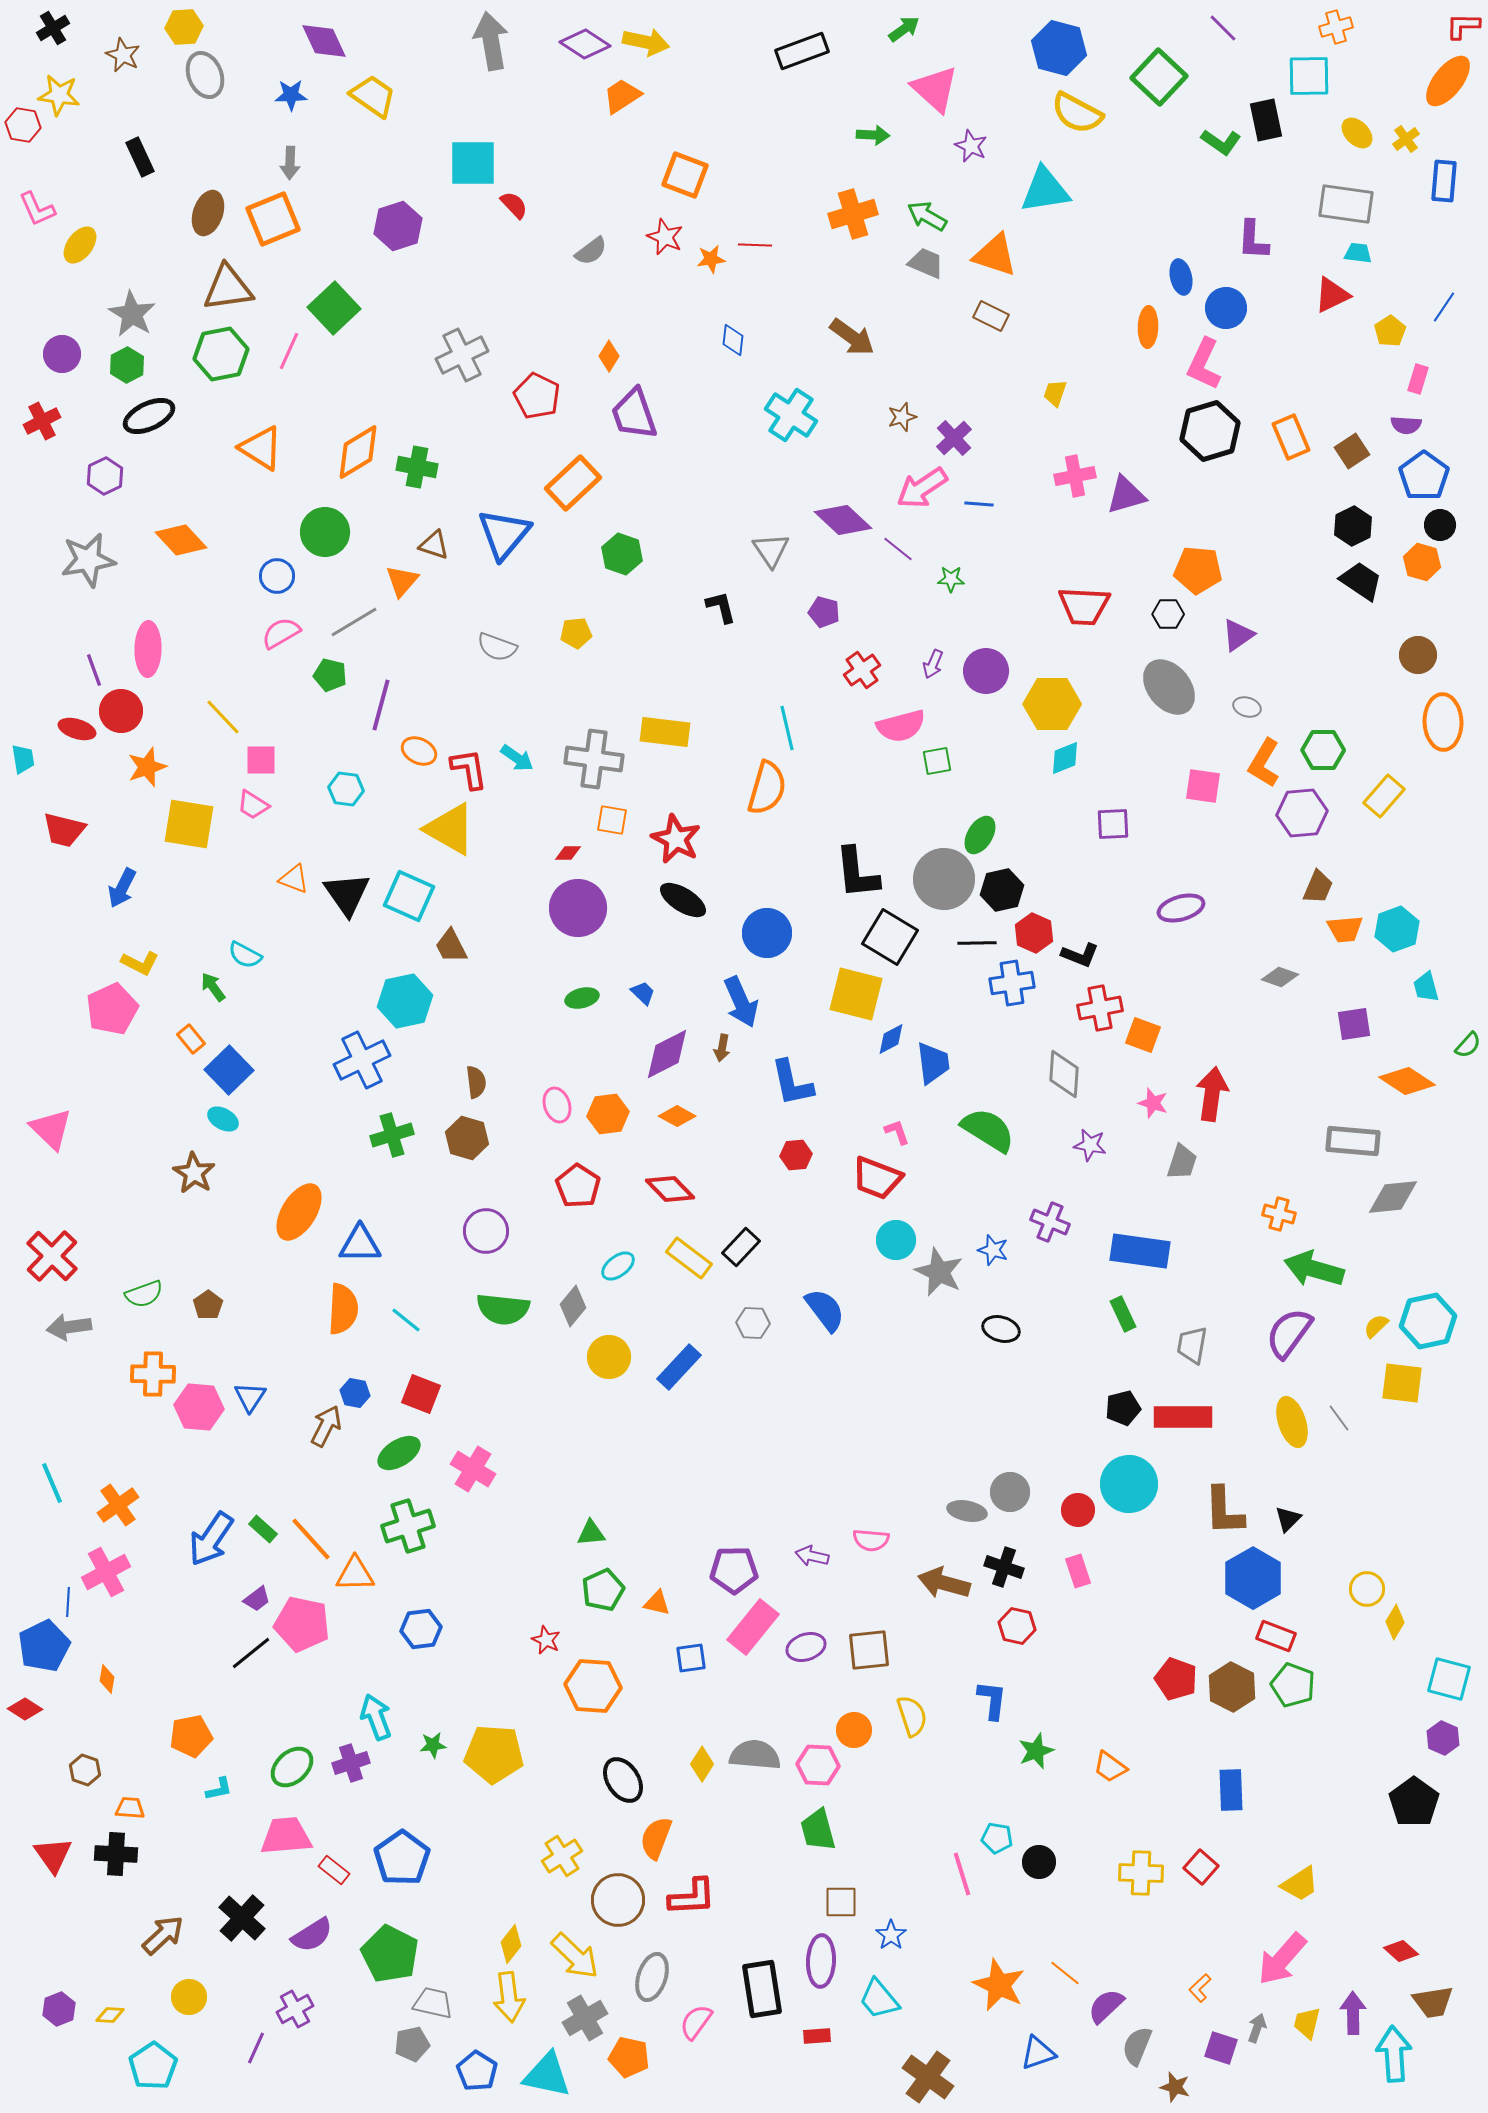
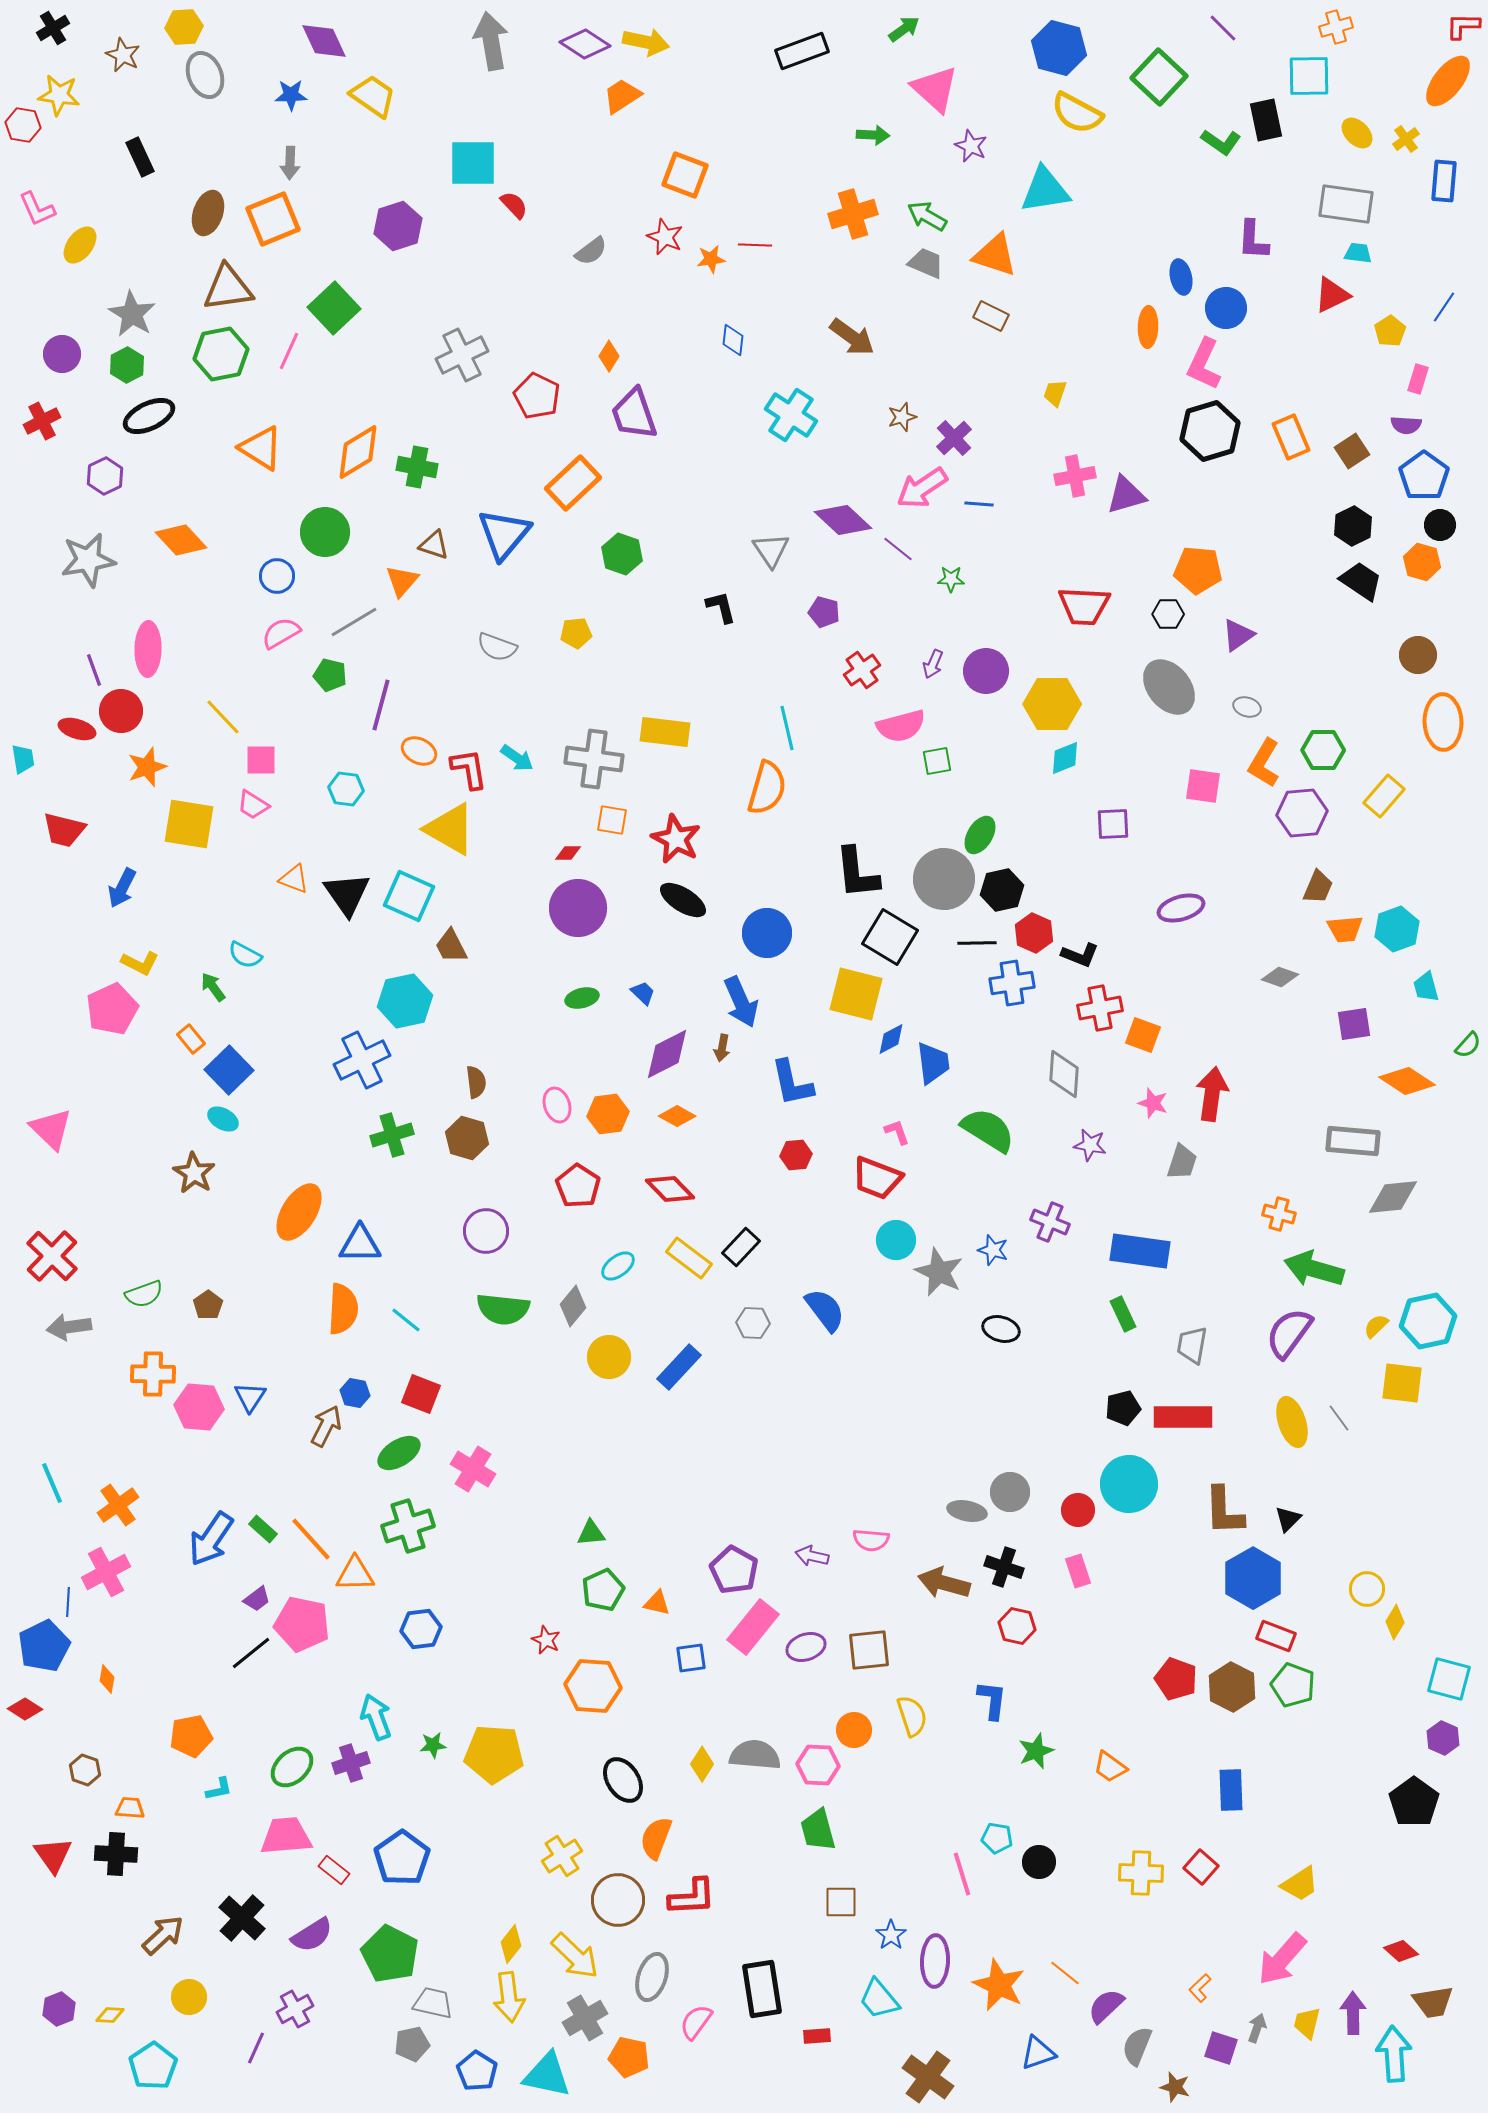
purple pentagon at (734, 1570): rotated 30 degrees clockwise
purple ellipse at (821, 1961): moved 114 px right
